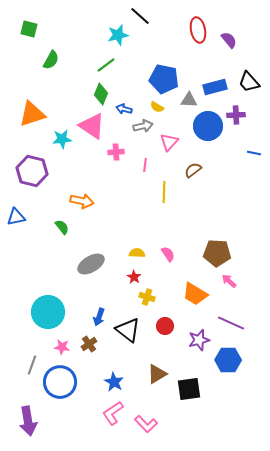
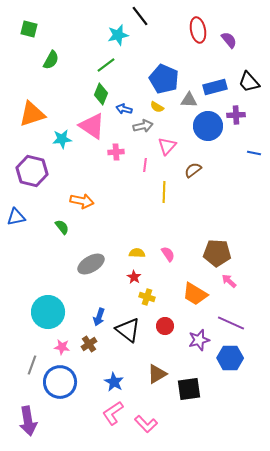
black line at (140, 16): rotated 10 degrees clockwise
blue pentagon at (164, 79): rotated 12 degrees clockwise
pink triangle at (169, 142): moved 2 px left, 4 px down
blue hexagon at (228, 360): moved 2 px right, 2 px up
